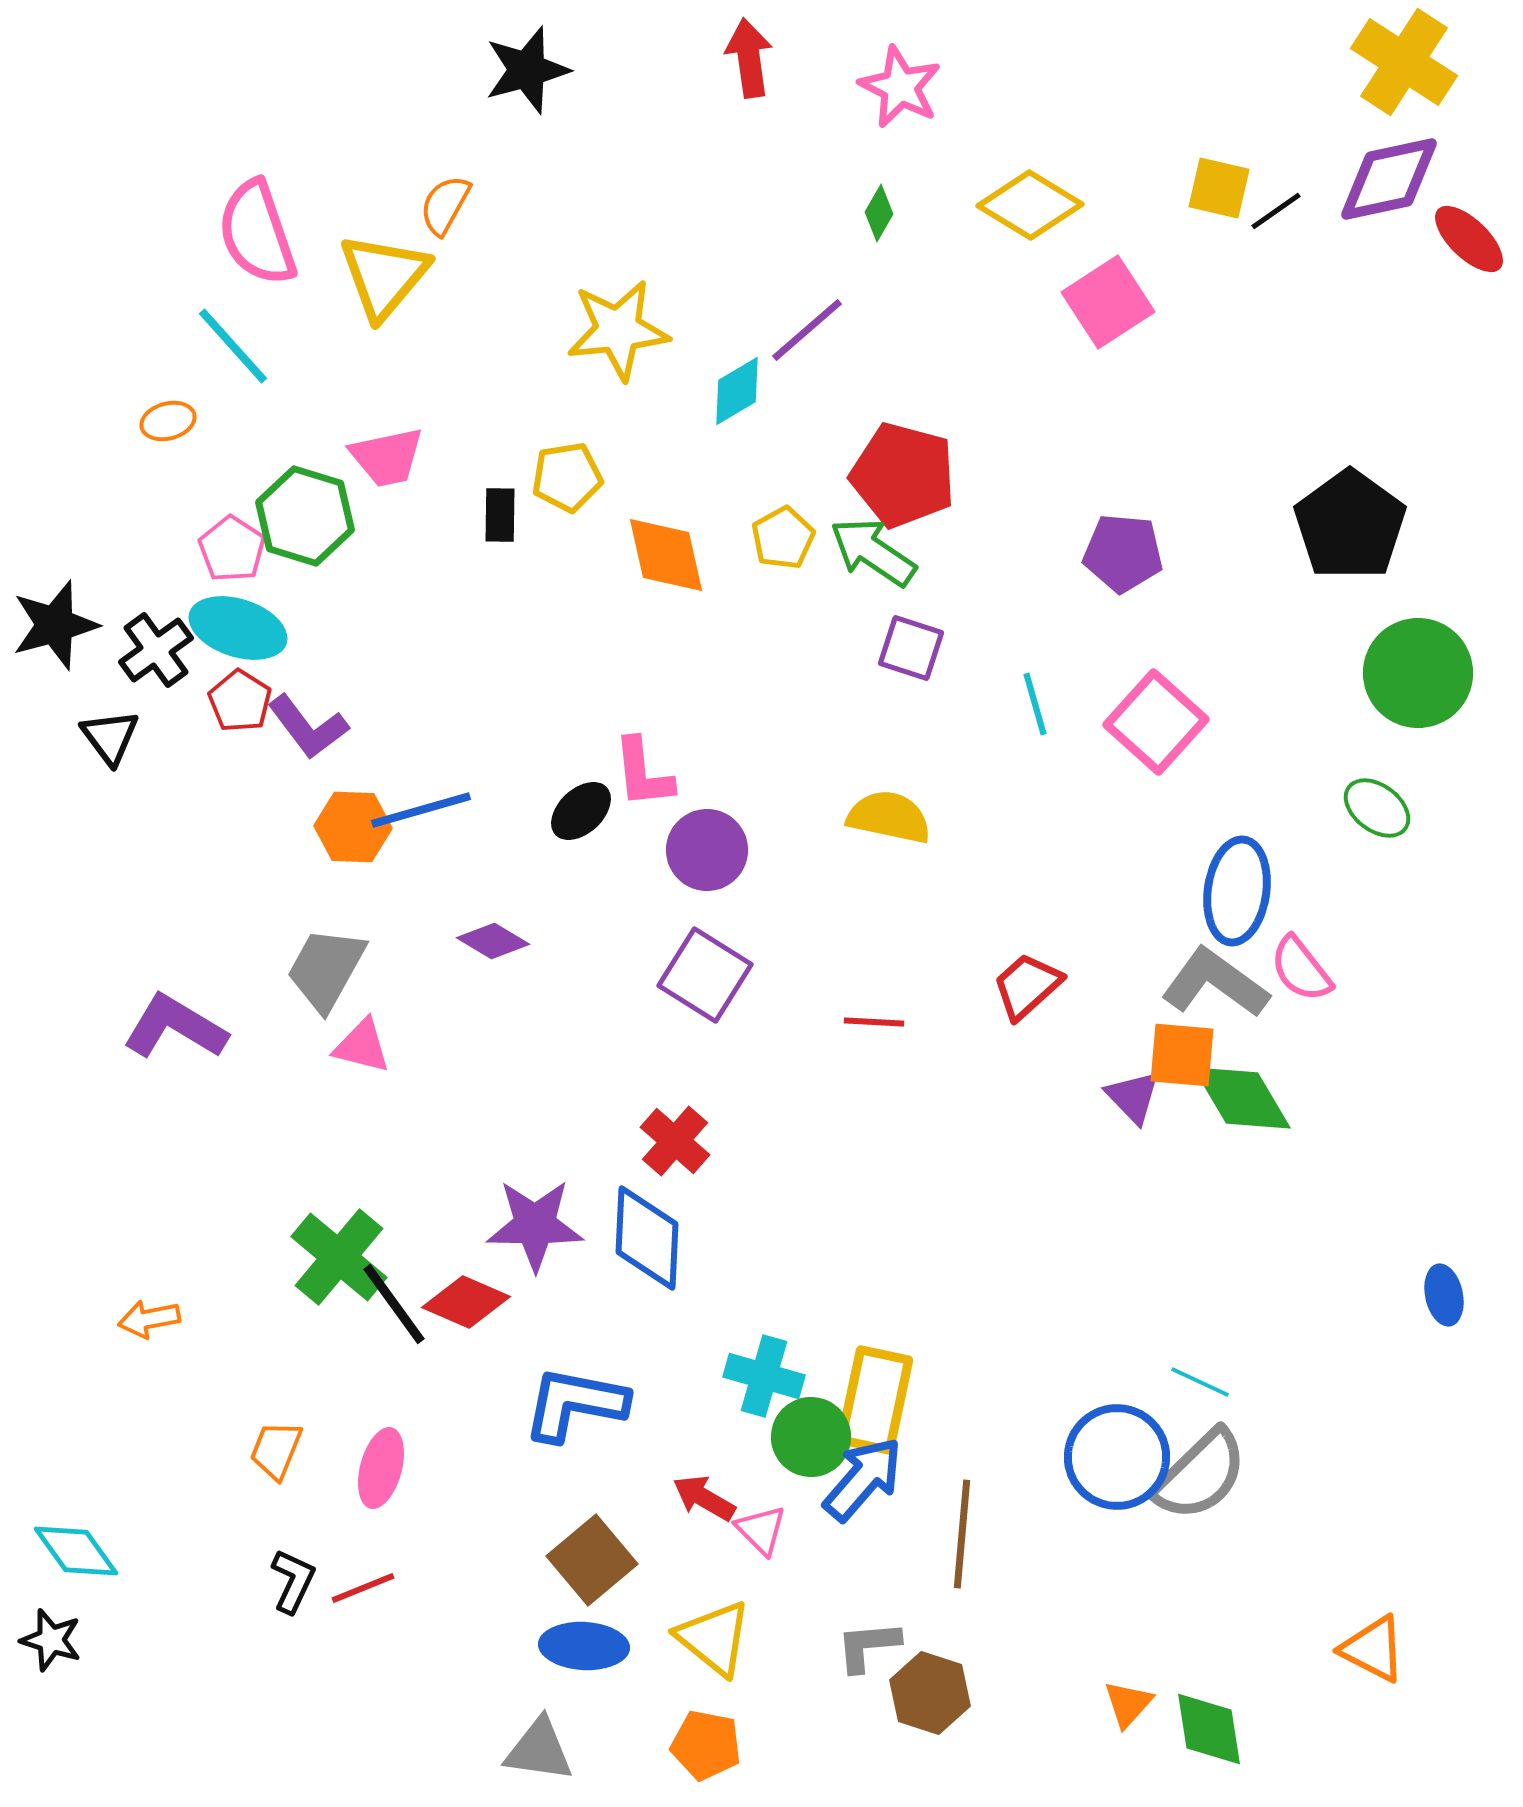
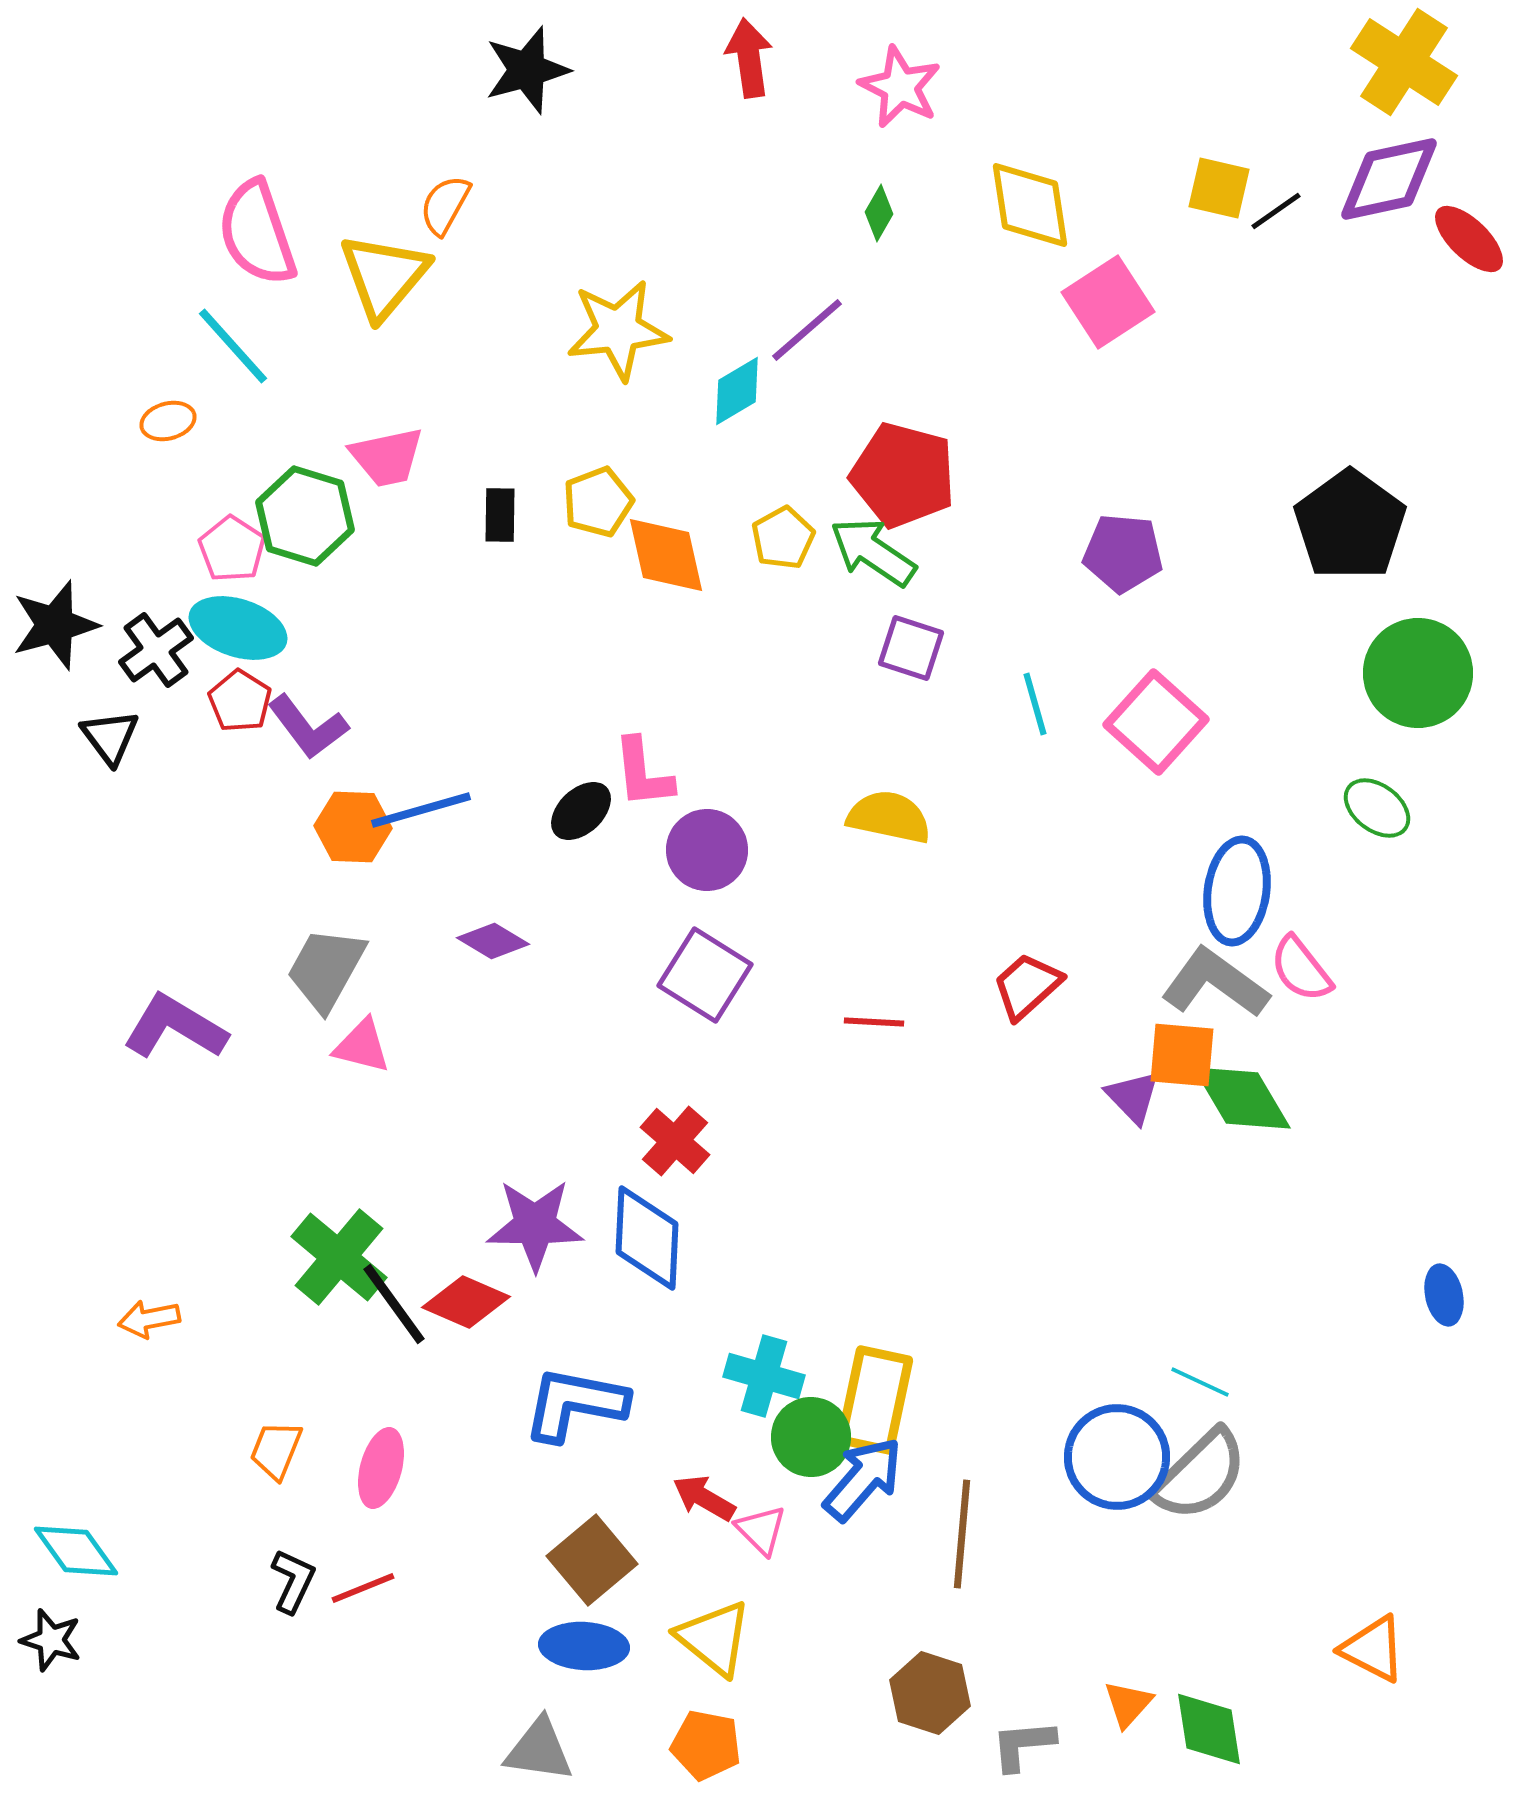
yellow diamond at (1030, 205): rotated 50 degrees clockwise
yellow pentagon at (567, 477): moved 31 px right, 25 px down; rotated 12 degrees counterclockwise
gray L-shape at (868, 1646): moved 155 px right, 99 px down
